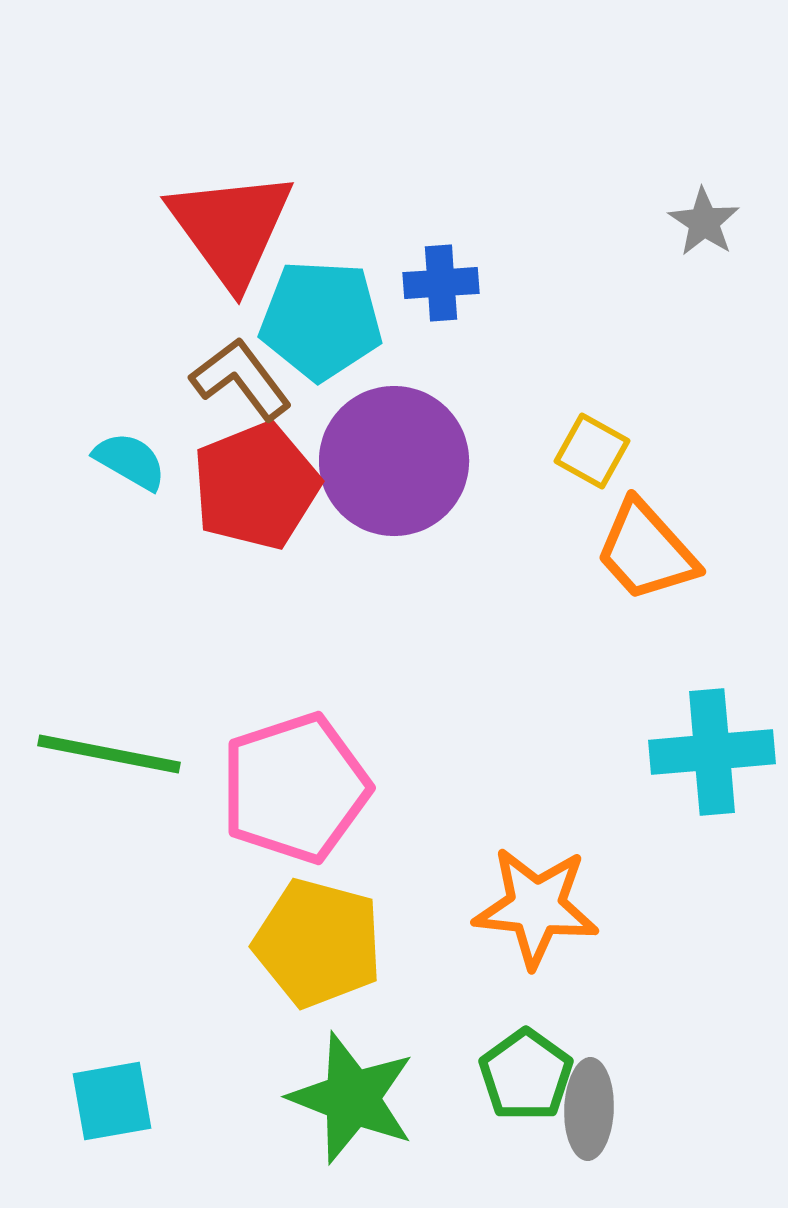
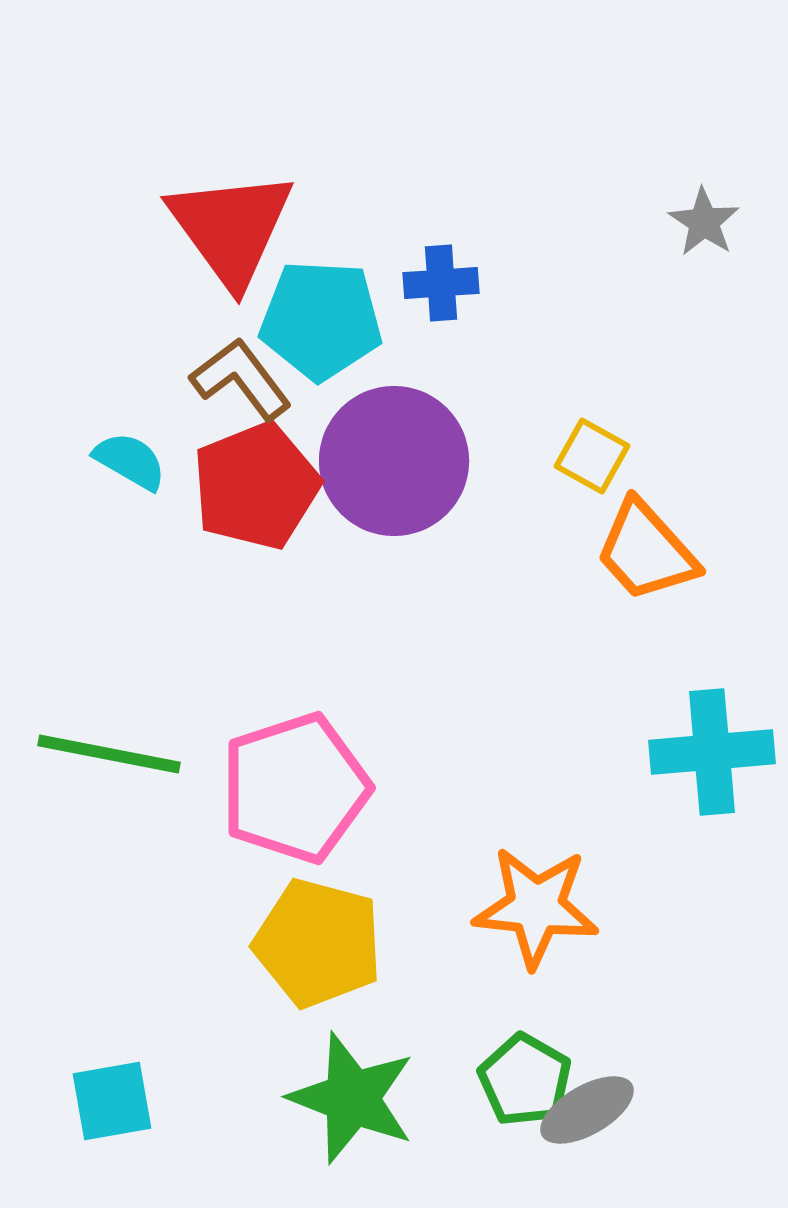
yellow square: moved 5 px down
green pentagon: moved 1 px left, 5 px down; rotated 6 degrees counterclockwise
gray ellipse: moved 2 px left, 1 px down; rotated 58 degrees clockwise
